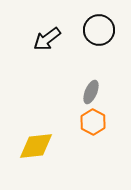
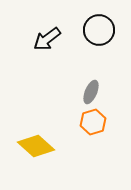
orange hexagon: rotated 15 degrees clockwise
yellow diamond: rotated 48 degrees clockwise
